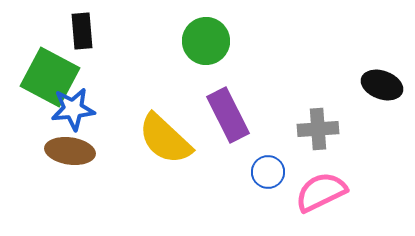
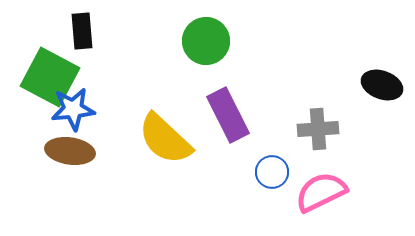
blue circle: moved 4 px right
